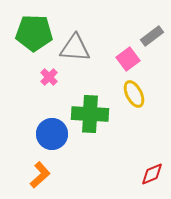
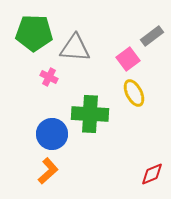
pink cross: rotated 18 degrees counterclockwise
yellow ellipse: moved 1 px up
orange L-shape: moved 8 px right, 4 px up
